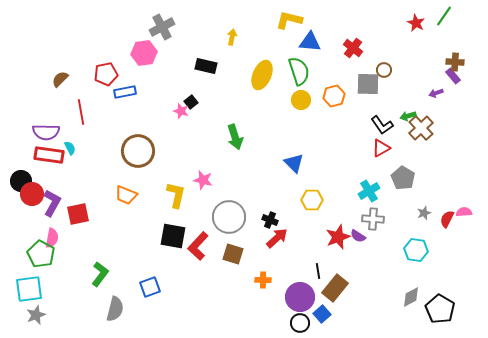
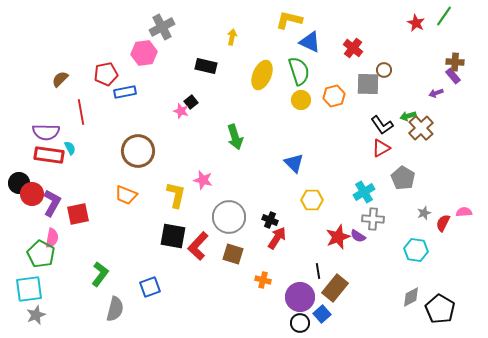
blue triangle at (310, 42): rotated 20 degrees clockwise
black circle at (21, 181): moved 2 px left, 2 px down
cyan cross at (369, 191): moved 5 px left, 1 px down
red semicircle at (447, 219): moved 4 px left, 4 px down
red arrow at (277, 238): rotated 15 degrees counterclockwise
orange cross at (263, 280): rotated 14 degrees clockwise
